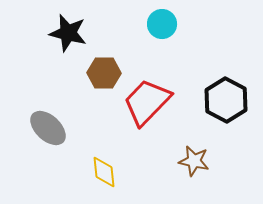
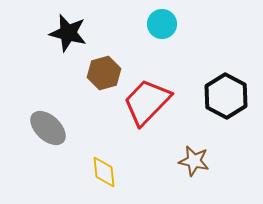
brown hexagon: rotated 16 degrees counterclockwise
black hexagon: moved 4 px up
